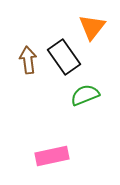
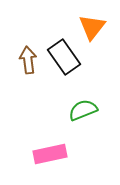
green semicircle: moved 2 px left, 15 px down
pink rectangle: moved 2 px left, 2 px up
